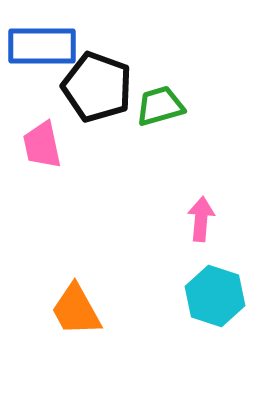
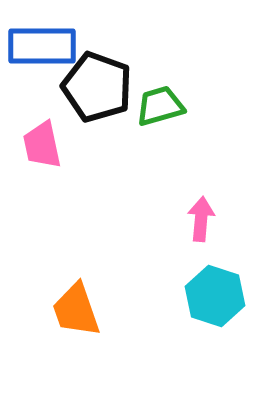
orange trapezoid: rotated 10 degrees clockwise
